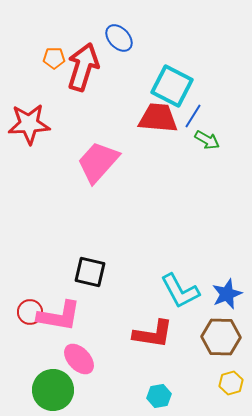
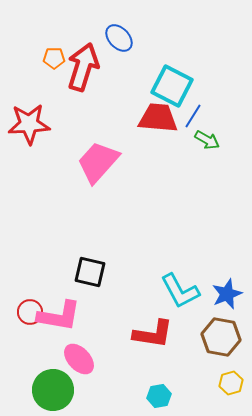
brown hexagon: rotated 9 degrees clockwise
